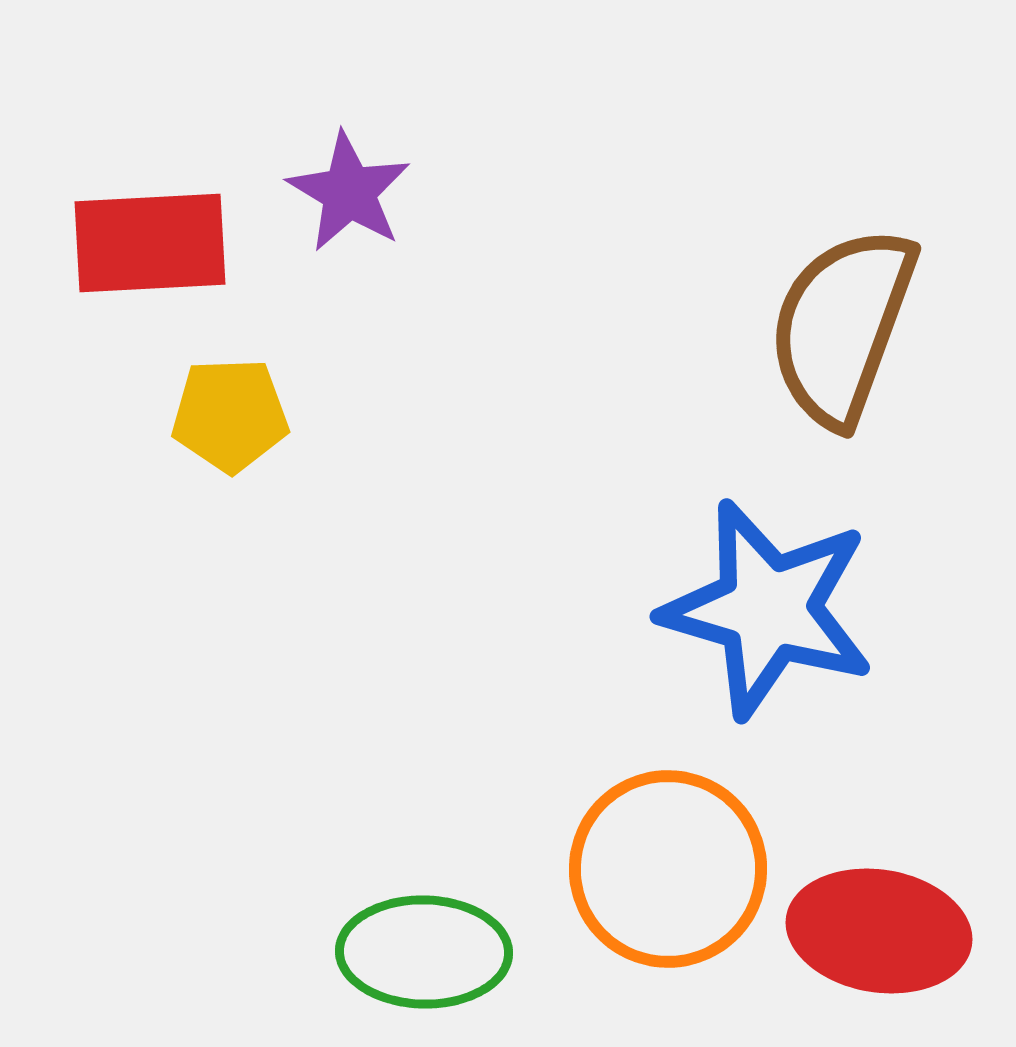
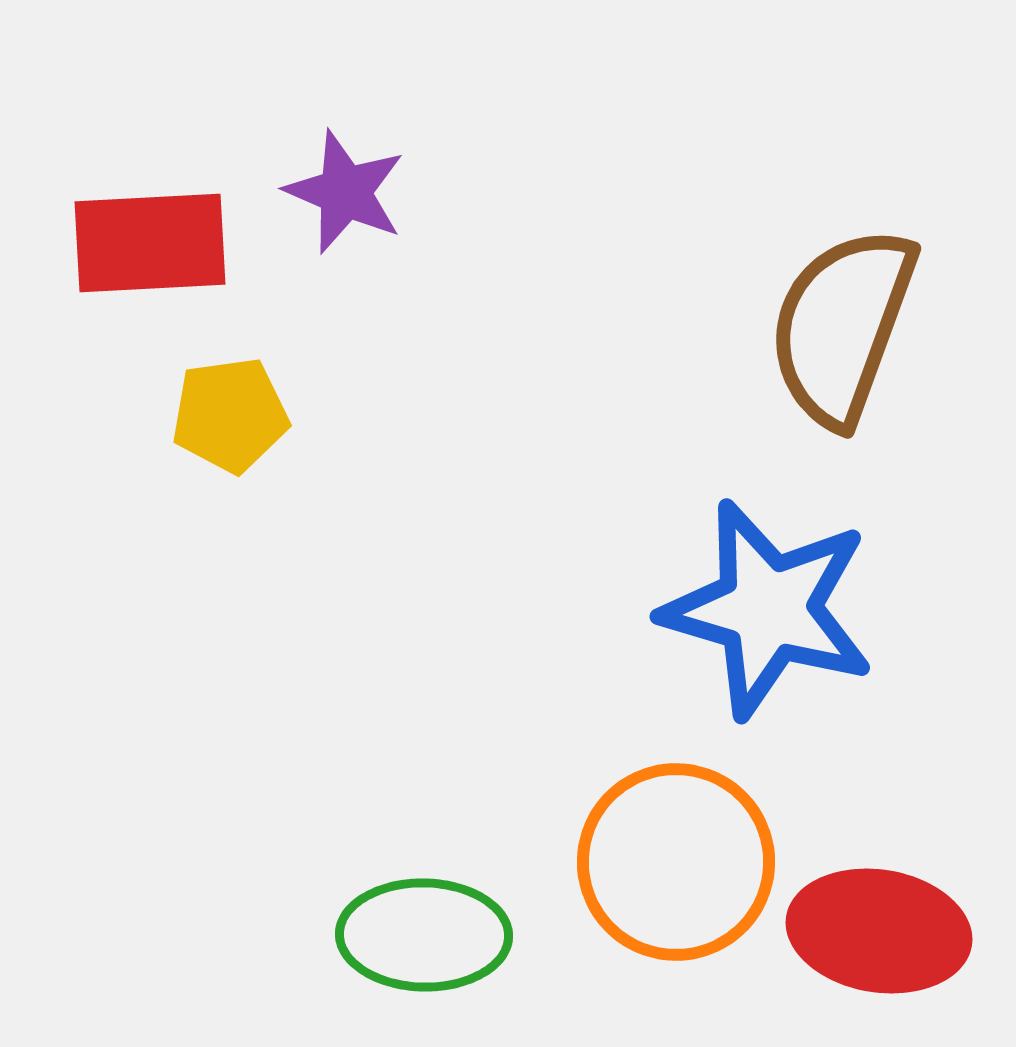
purple star: moved 4 px left; rotated 8 degrees counterclockwise
yellow pentagon: rotated 6 degrees counterclockwise
orange circle: moved 8 px right, 7 px up
green ellipse: moved 17 px up
